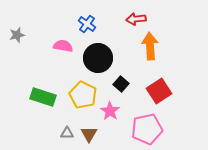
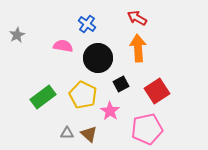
red arrow: moved 1 px right, 1 px up; rotated 36 degrees clockwise
gray star: rotated 14 degrees counterclockwise
orange arrow: moved 12 px left, 2 px down
black square: rotated 21 degrees clockwise
red square: moved 2 px left
green rectangle: rotated 55 degrees counterclockwise
brown triangle: rotated 18 degrees counterclockwise
